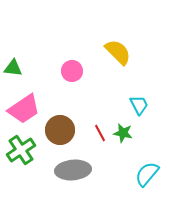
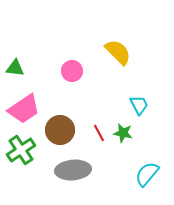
green triangle: moved 2 px right
red line: moved 1 px left
